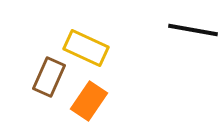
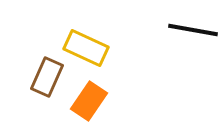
brown rectangle: moved 2 px left
